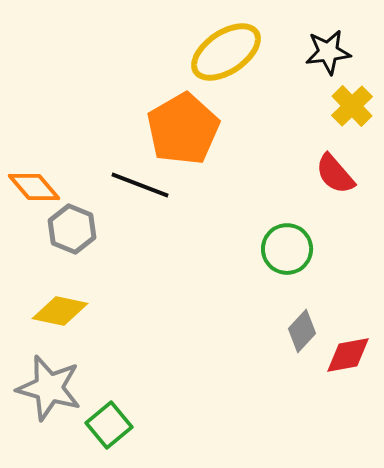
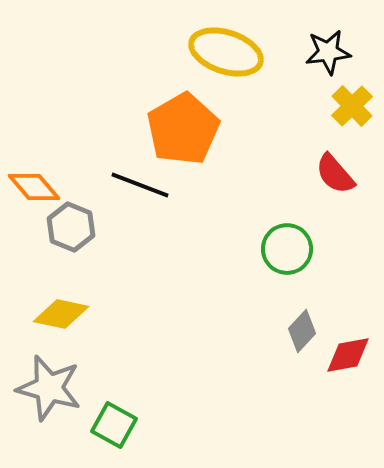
yellow ellipse: rotated 52 degrees clockwise
gray hexagon: moved 1 px left, 2 px up
yellow diamond: moved 1 px right, 3 px down
green square: moved 5 px right; rotated 21 degrees counterclockwise
